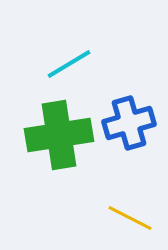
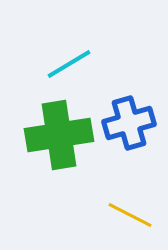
yellow line: moved 3 px up
